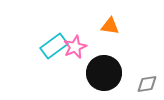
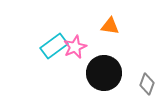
gray diamond: rotated 60 degrees counterclockwise
